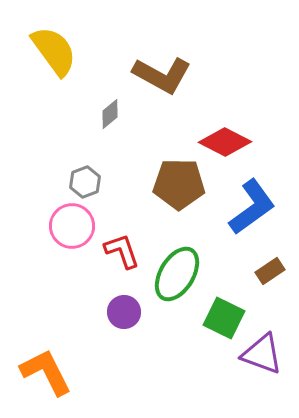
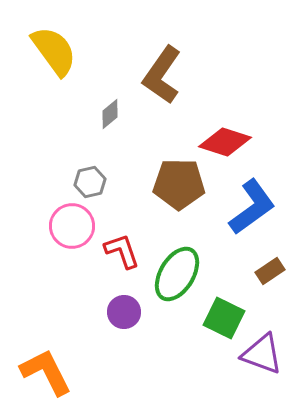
brown L-shape: rotated 96 degrees clockwise
red diamond: rotated 9 degrees counterclockwise
gray hexagon: moved 5 px right; rotated 8 degrees clockwise
